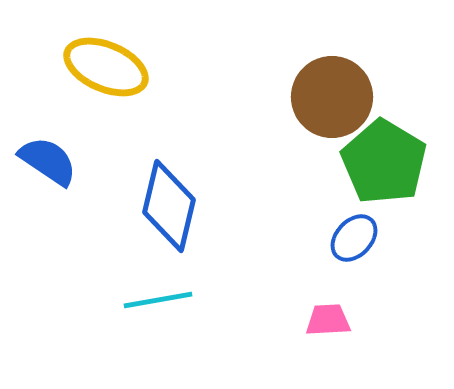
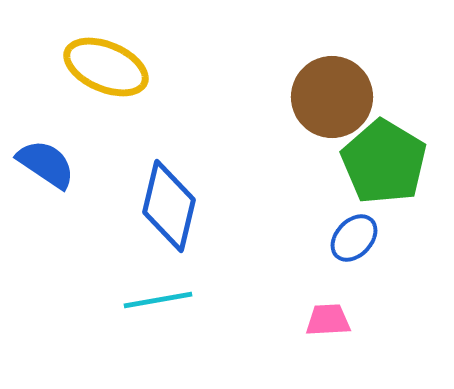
blue semicircle: moved 2 px left, 3 px down
